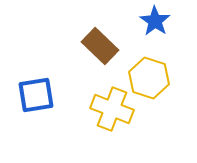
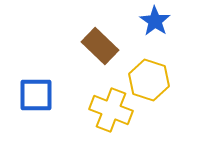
yellow hexagon: moved 2 px down
blue square: rotated 9 degrees clockwise
yellow cross: moved 1 px left, 1 px down
